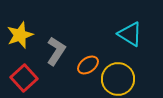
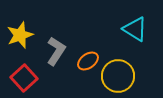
cyan triangle: moved 5 px right, 5 px up
orange ellipse: moved 4 px up
yellow circle: moved 3 px up
